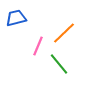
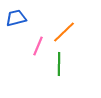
orange line: moved 1 px up
green line: rotated 40 degrees clockwise
